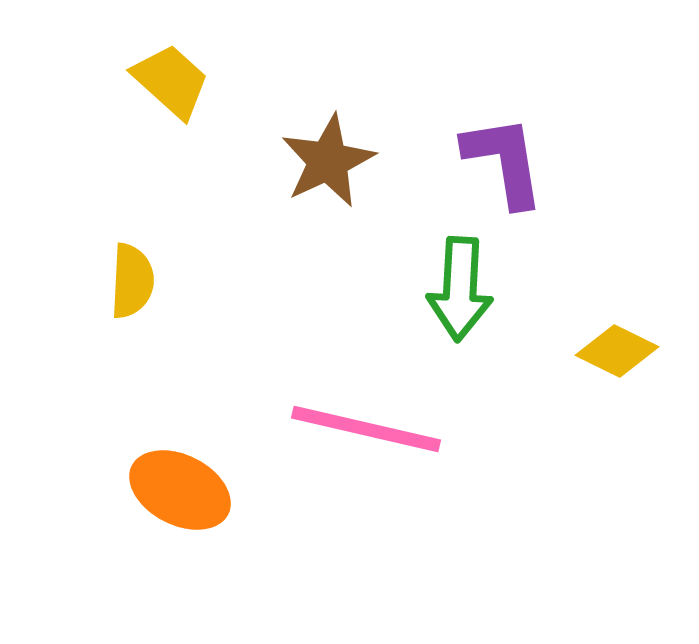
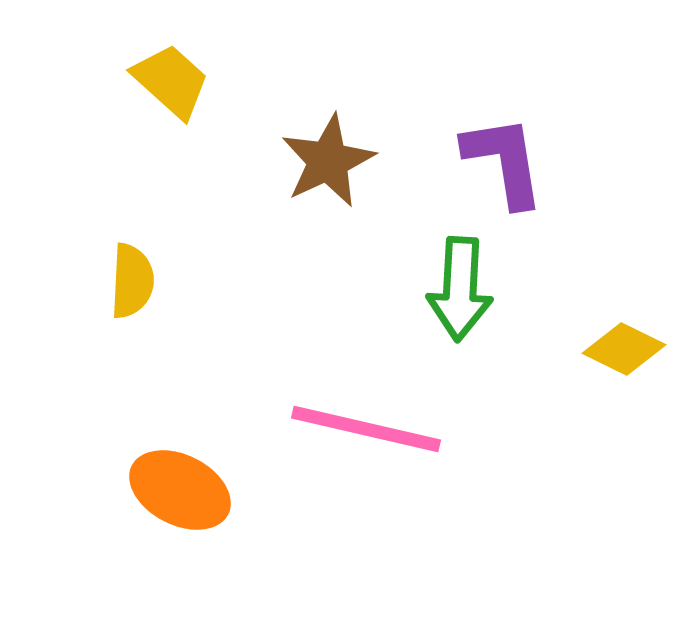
yellow diamond: moved 7 px right, 2 px up
